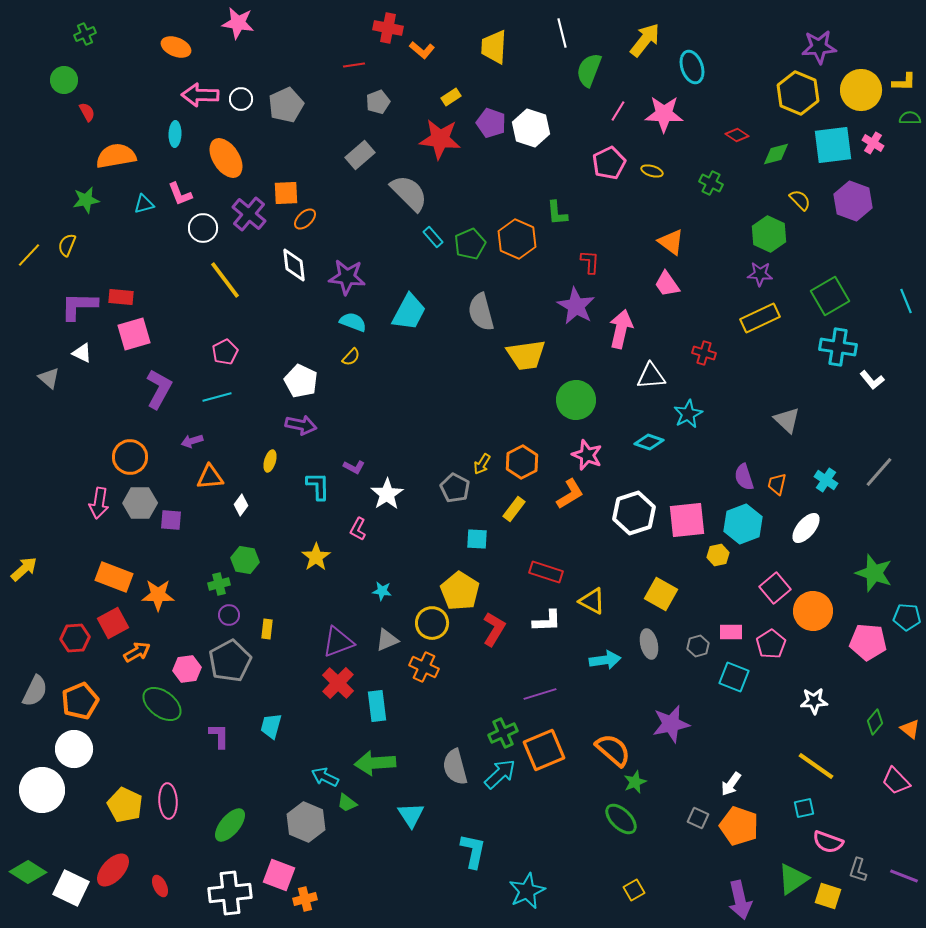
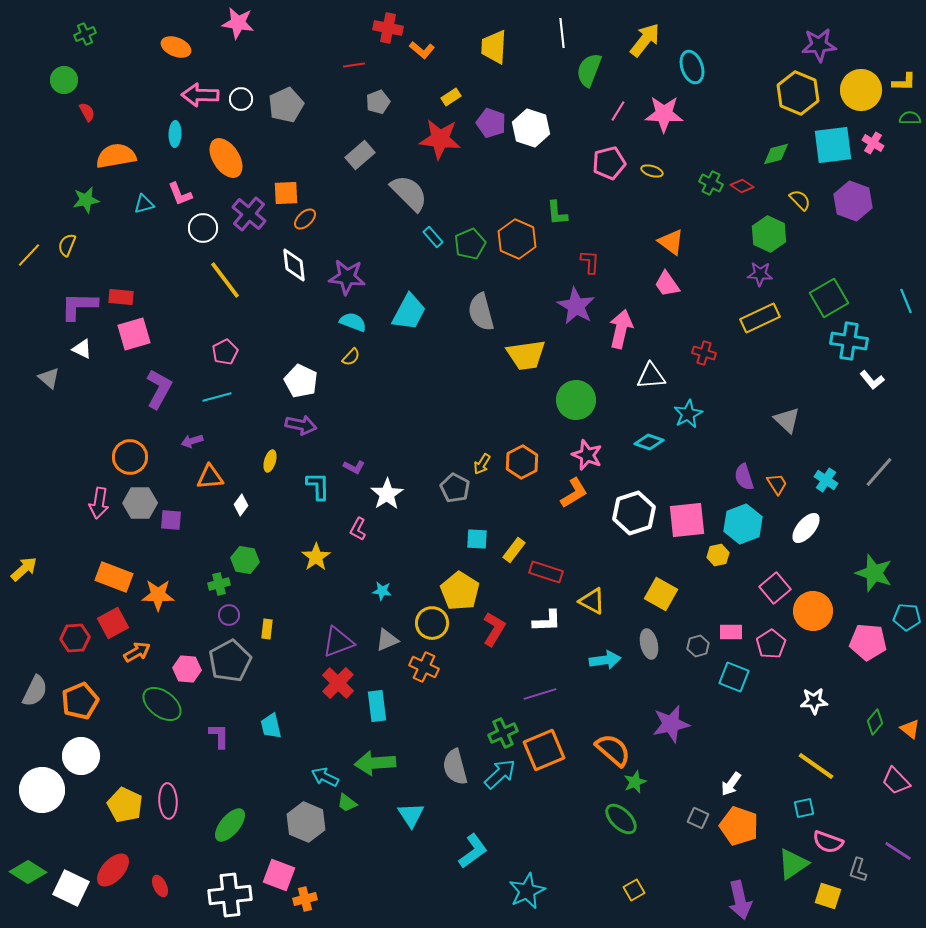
white line at (562, 33): rotated 8 degrees clockwise
purple star at (819, 47): moved 2 px up
red diamond at (737, 135): moved 5 px right, 51 px down
pink pentagon at (609, 163): rotated 12 degrees clockwise
green square at (830, 296): moved 1 px left, 2 px down
cyan cross at (838, 347): moved 11 px right, 6 px up
white triangle at (82, 353): moved 4 px up
orange trapezoid at (777, 484): rotated 135 degrees clockwise
orange L-shape at (570, 494): moved 4 px right, 1 px up
yellow rectangle at (514, 509): moved 41 px down
pink hexagon at (187, 669): rotated 12 degrees clockwise
cyan trapezoid at (271, 726): rotated 28 degrees counterclockwise
white circle at (74, 749): moved 7 px right, 7 px down
cyan L-shape at (473, 851): rotated 42 degrees clockwise
purple line at (904, 876): moved 6 px left, 25 px up; rotated 12 degrees clockwise
green triangle at (793, 879): moved 15 px up
white cross at (230, 893): moved 2 px down
